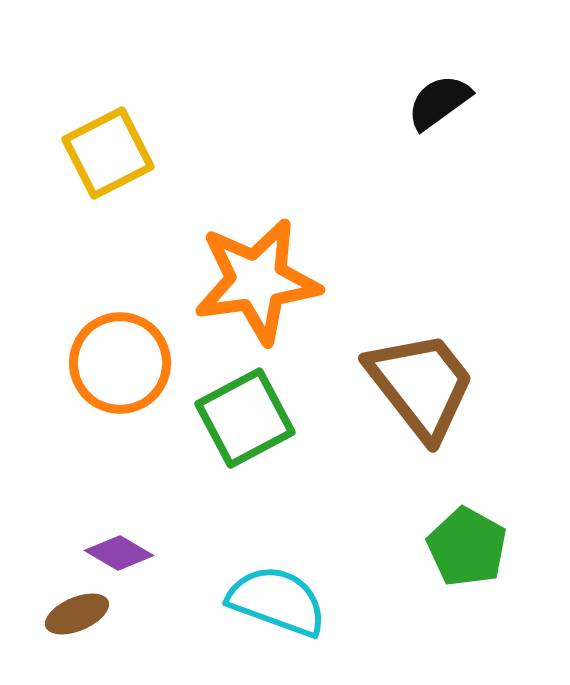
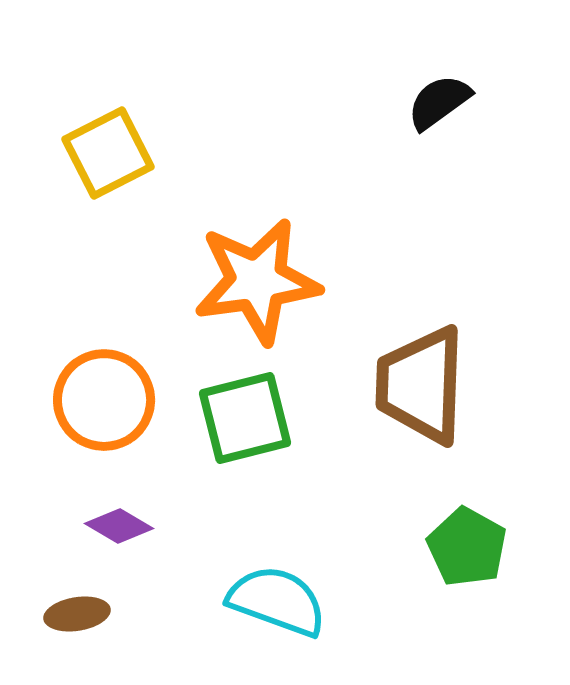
orange circle: moved 16 px left, 37 px down
brown trapezoid: rotated 140 degrees counterclockwise
green square: rotated 14 degrees clockwise
purple diamond: moved 27 px up
brown ellipse: rotated 14 degrees clockwise
